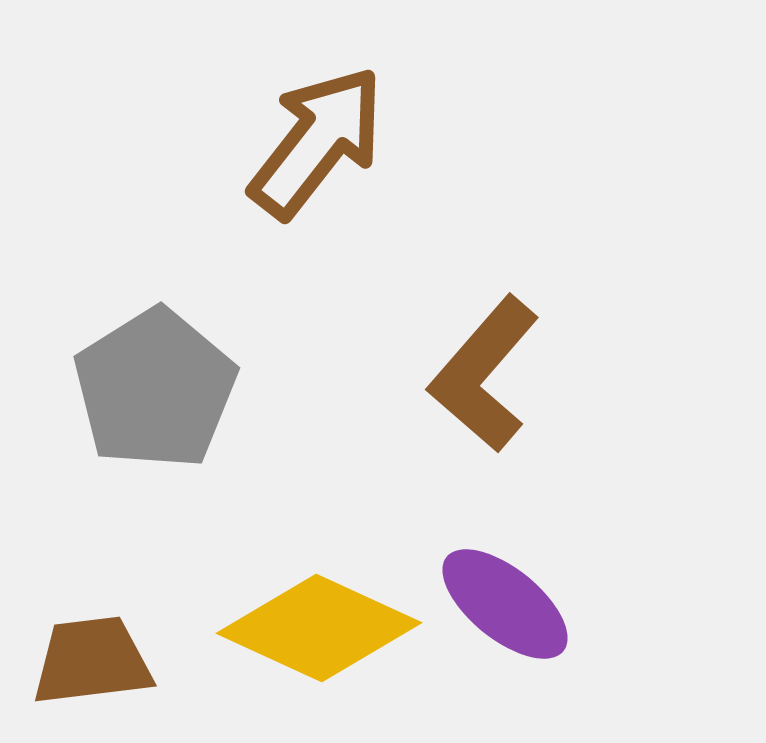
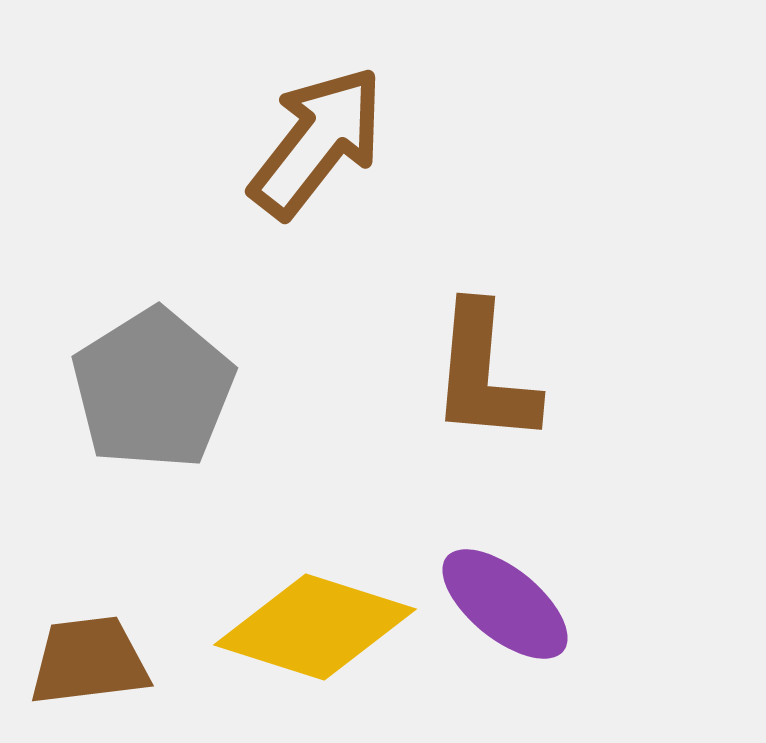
brown L-shape: rotated 36 degrees counterclockwise
gray pentagon: moved 2 px left
yellow diamond: moved 4 px left, 1 px up; rotated 7 degrees counterclockwise
brown trapezoid: moved 3 px left
